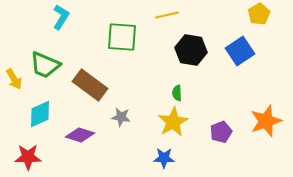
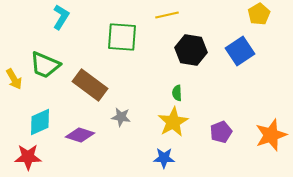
cyan diamond: moved 8 px down
orange star: moved 5 px right, 14 px down
